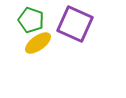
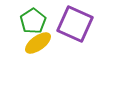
green pentagon: moved 2 px right, 1 px down; rotated 20 degrees clockwise
